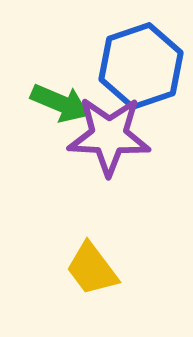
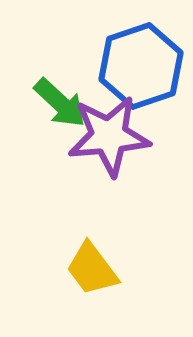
green arrow: rotated 20 degrees clockwise
purple star: rotated 8 degrees counterclockwise
